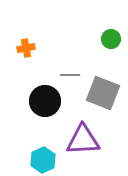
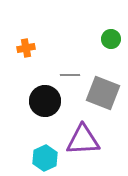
cyan hexagon: moved 2 px right, 2 px up
